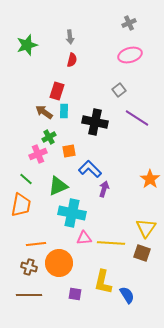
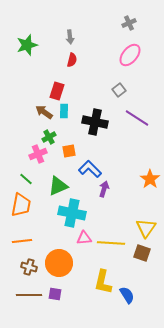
pink ellipse: rotated 35 degrees counterclockwise
orange line: moved 14 px left, 3 px up
purple square: moved 20 px left
